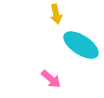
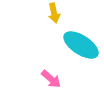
yellow arrow: moved 2 px left, 1 px up
